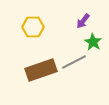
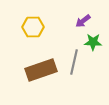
purple arrow: rotated 14 degrees clockwise
green star: rotated 30 degrees counterclockwise
gray line: rotated 50 degrees counterclockwise
